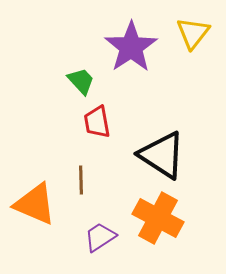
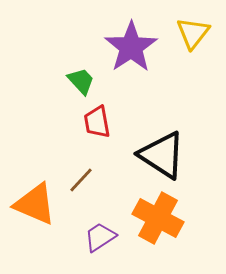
brown line: rotated 44 degrees clockwise
